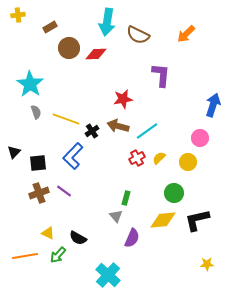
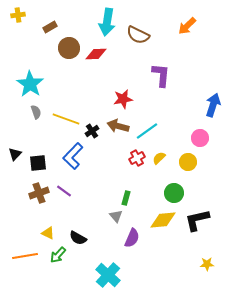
orange arrow: moved 1 px right, 8 px up
black triangle: moved 1 px right, 2 px down
